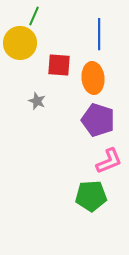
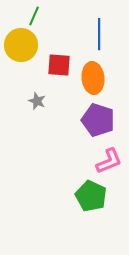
yellow circle: moved 1 px right, 2 px down
green pentagon: rotated 28 degrees clockwise
